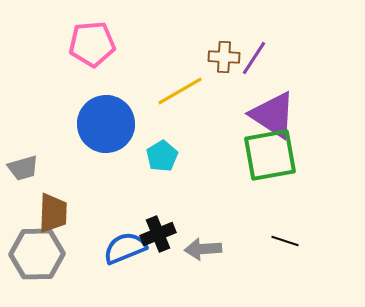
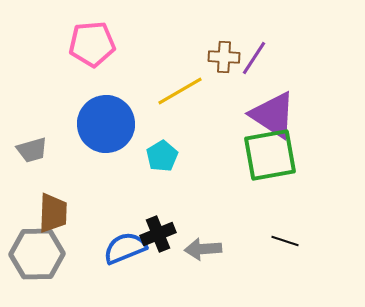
gray trapezoid: moved 9 px right, 18 px up
